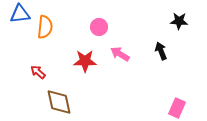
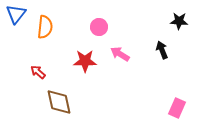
blue triangle: moved 4 px left; rotated 45 degrees counterclockwise
black arrow: moved 1 px right, 1 px up
